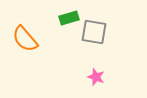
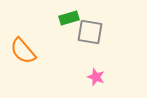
gray square: moved 4 px left
orange semicircle: moved 2 px left, 12 px down
